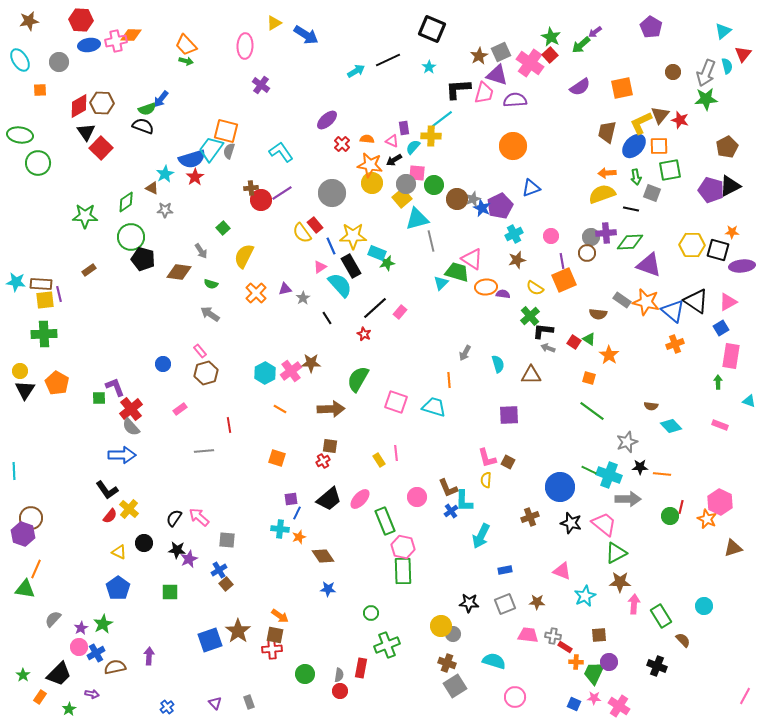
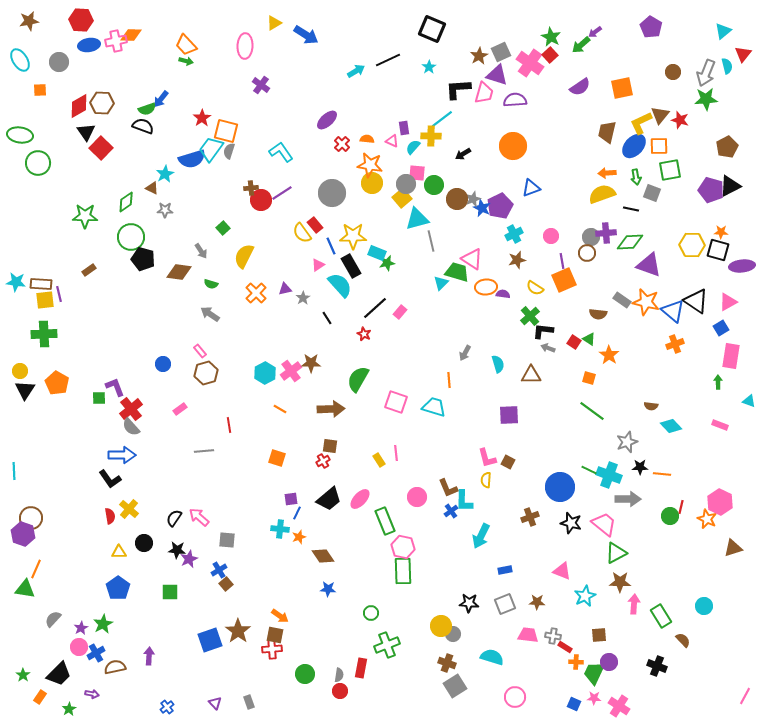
black arrow at (394, 160): moved 69 px right, 6 px up
red star at (195, 177): moved 7 px right, 59 px up
orange star at (732, 232): moved 11 px left
pink triangle at (320, 267): moved 2 px left, 2 px up
black L-shape at (107, 490): moved 3 px right, 11 px up
red semicircle at (110, 516): rotated 49 degrees counterclockwise
yellow triangle at (119, 552): rotated 28 degrees counterclockwise
cyan semicircle at (494, 661): moved 2 px left, 4 px up
